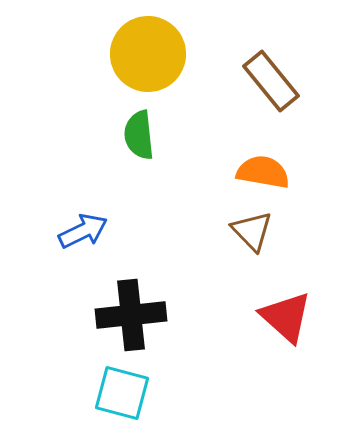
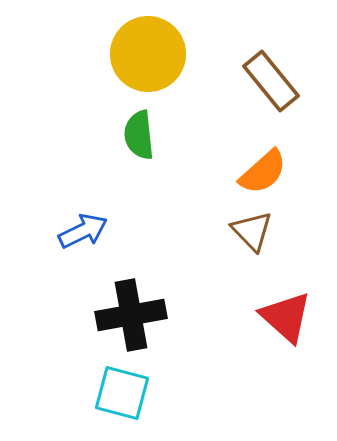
orange semicircle: rotated 128 degrees clockwise
black cross: rotated 4 degrees counterclockwise
